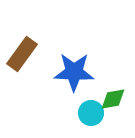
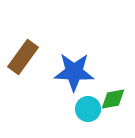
brown rectangle: moved 1 px right, 3 px down
cyan circle: moved 3 px left, 4 px up
